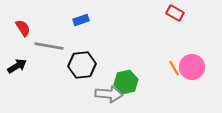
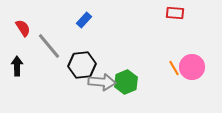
red rectangle: rotated 24 degrees counterclockwise
blue rectangle: moved 3 px right; rotated 28 degrees counterclockwise
gray line: rotated 40 degrees clockwise
black arrow: rotated 60 degrees counterclockwise
green hexagon: rotated 10 degrees counterclockwise
gray arrow: moved 7 px left, 12 px up
